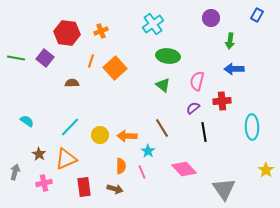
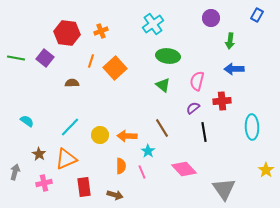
brown arrow: moved 6 px down
